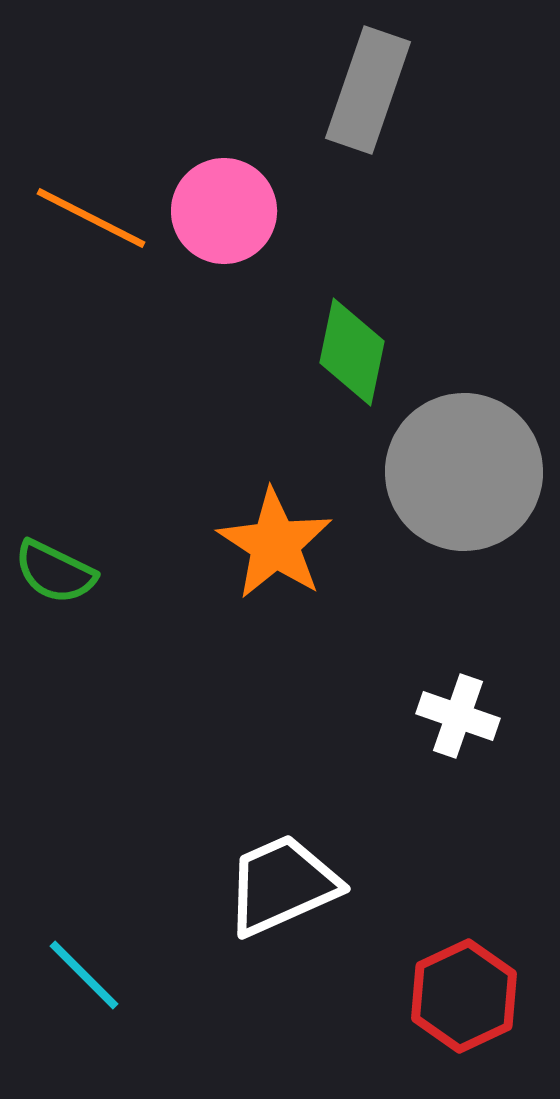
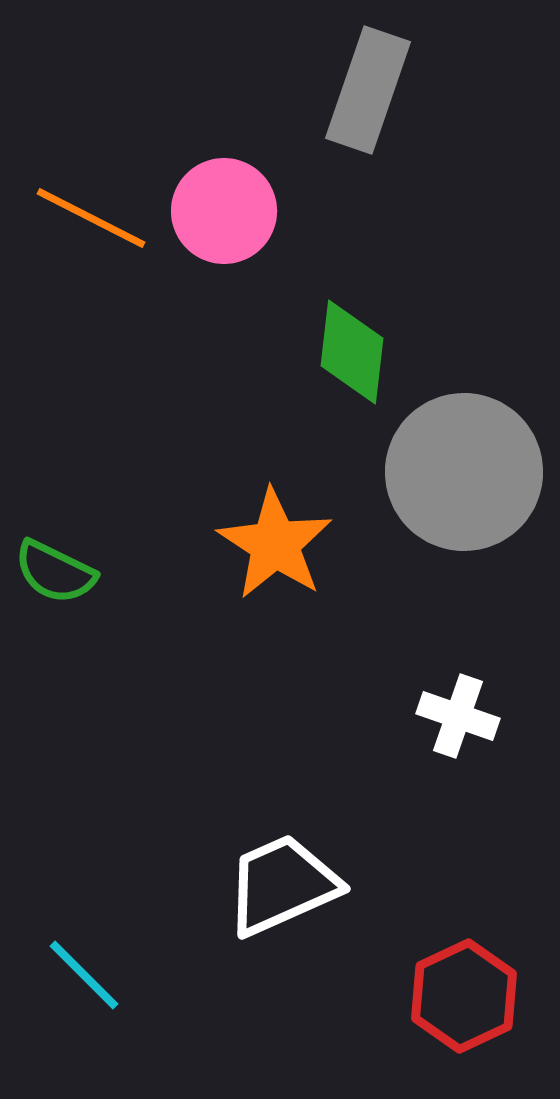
green diamond: rotated 5 degrees counterclockwise
